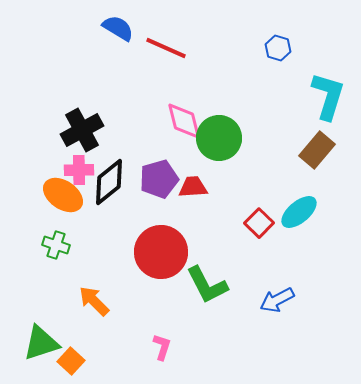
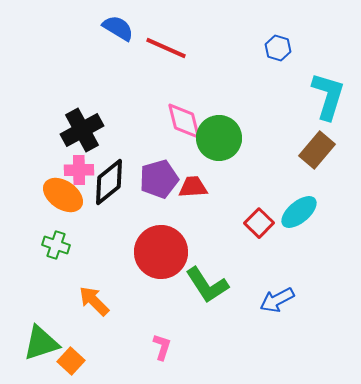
green L-shape: rotated 6 degrees counterclockwise
